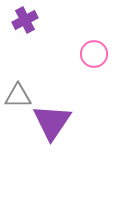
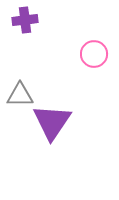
purple cross: rotated 20 degrees clockwise
gray triangle: moved 2 px right, 1 px up
